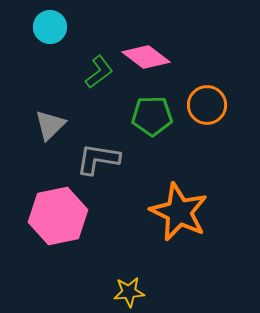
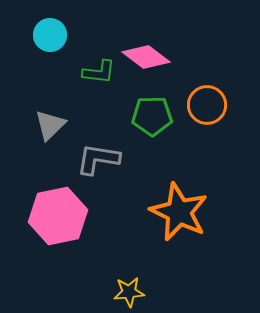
cyan circle: moved 8 px down
green L-shape: rotated 44 degrees clockwise
